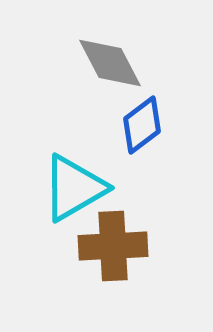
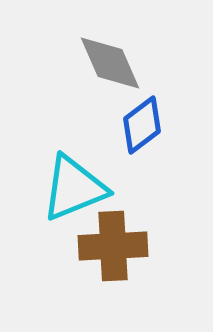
gray diamond: rotated 4 degrees clockwise
cyan triangle: rotated 8 degrees clockwise
